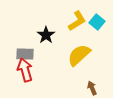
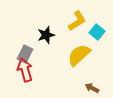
cyan square: moved 10 px down
black star: rotated 18 degrees clockwise
gray rectangle: rotated 66 degrees counterclockwise
brown arrow: rotated 40 degrees counterclockwise
